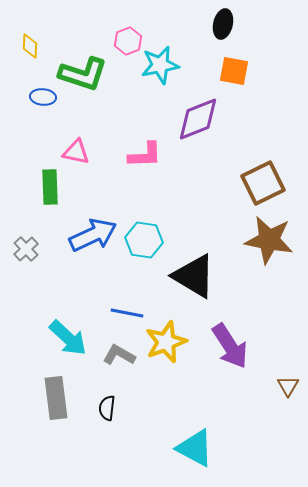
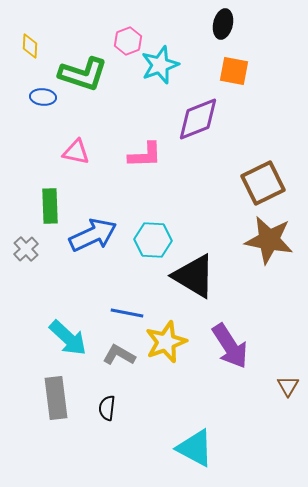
cyan star: rotated 9 degrees counterclockwise
green rectangle: moved 19 px down
cyan hexagon: moved 9 px right; rotated 6 degrees counterclockwise
